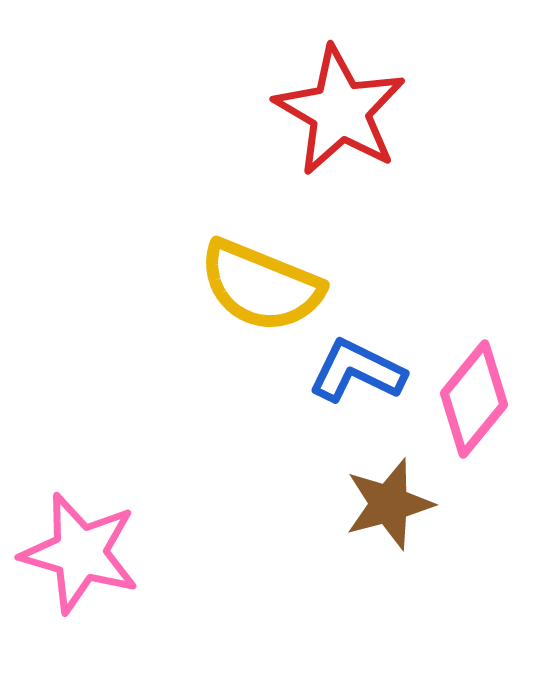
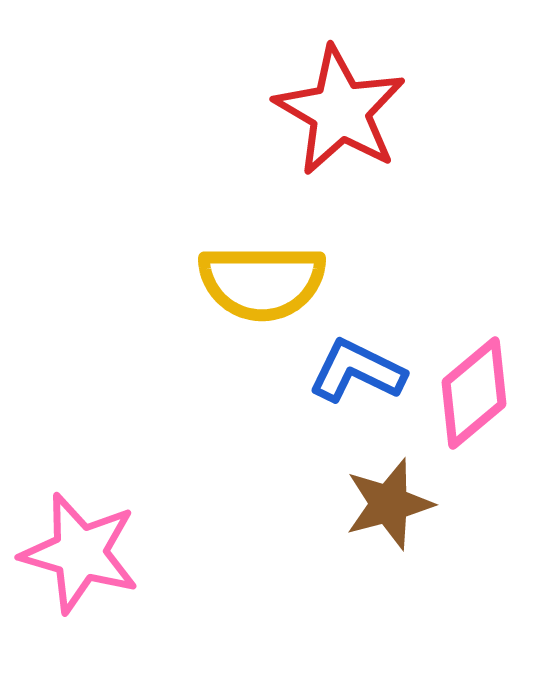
yellow semicircle: moved 1 px right, 4 px up; rotated 22 degrees counterclockwise
pink diamond: moved 6 px up; rotated 11 degrees clockwise
